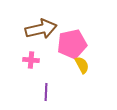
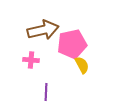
brown arrow: moved 2 px right, 1 px down
